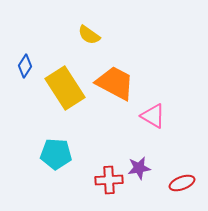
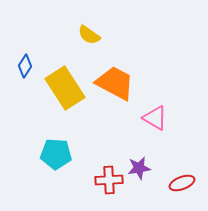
pink triangle: moved 2 px right, 2 px down
